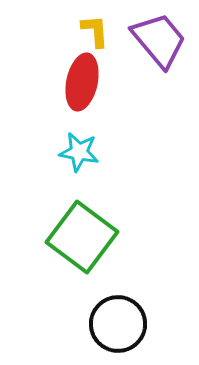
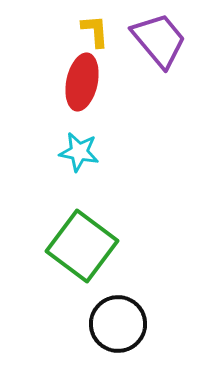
green square: moved 9 px down
